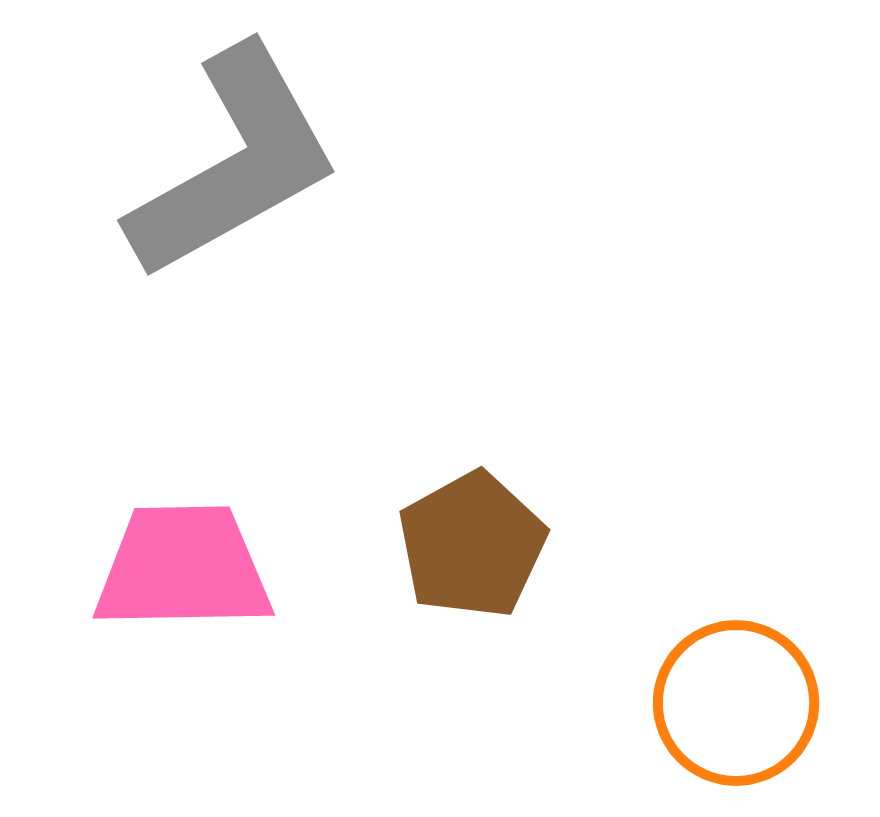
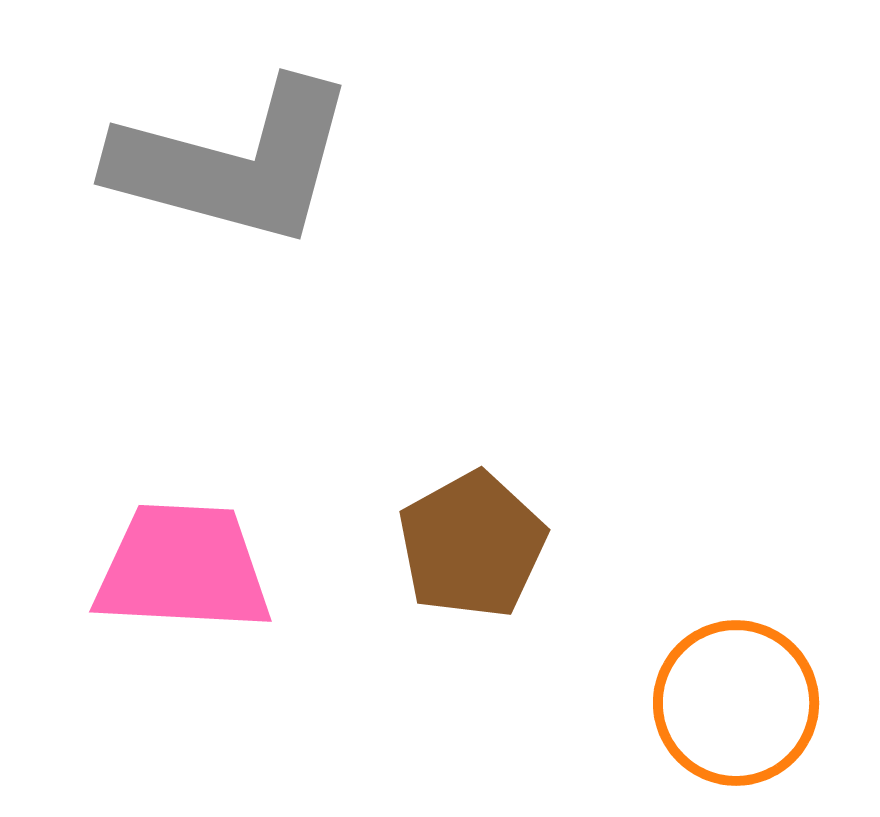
gray L-shape: rotated 44 degrees clockwise
pink trapezoid: rotated 4 degrees clockwise
